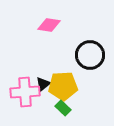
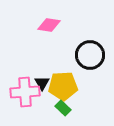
black triangle: moved 1 px left, 1 px up; rotated 21 degrees counterclockwise
